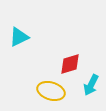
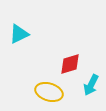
cyan triangle: moved 3 px up
yellow ellipse: moved 2 px left, 1 px down
